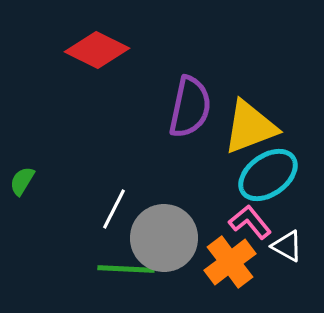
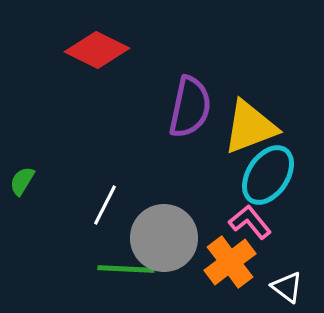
cyan ellipse: rotated 20 degrees counterclockwise
white line: moved 9 px left, 4 px up
white triangle: moved 41 px down; rotated 8 degrees clockwise
